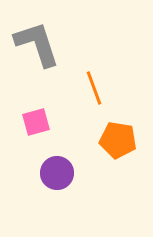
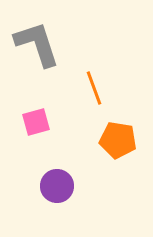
purple circle: moved 13 px down
